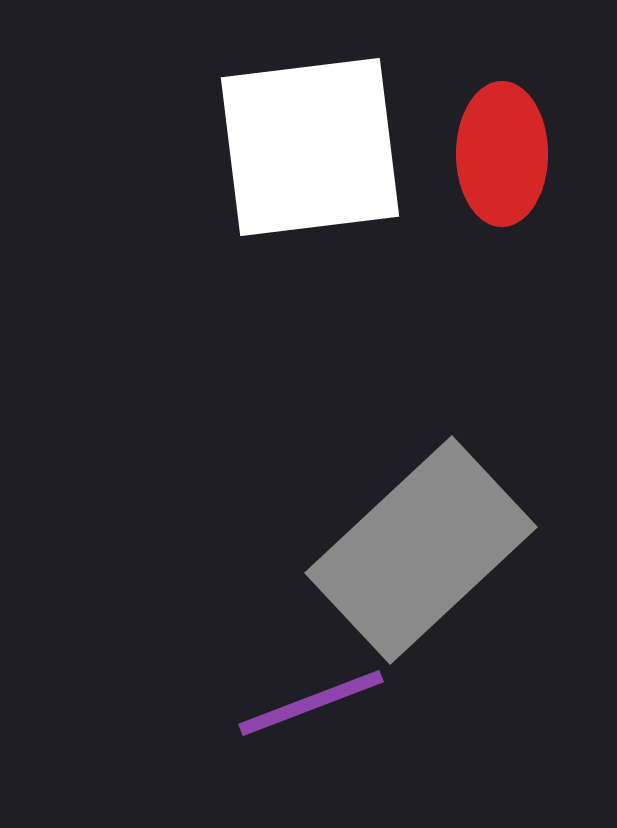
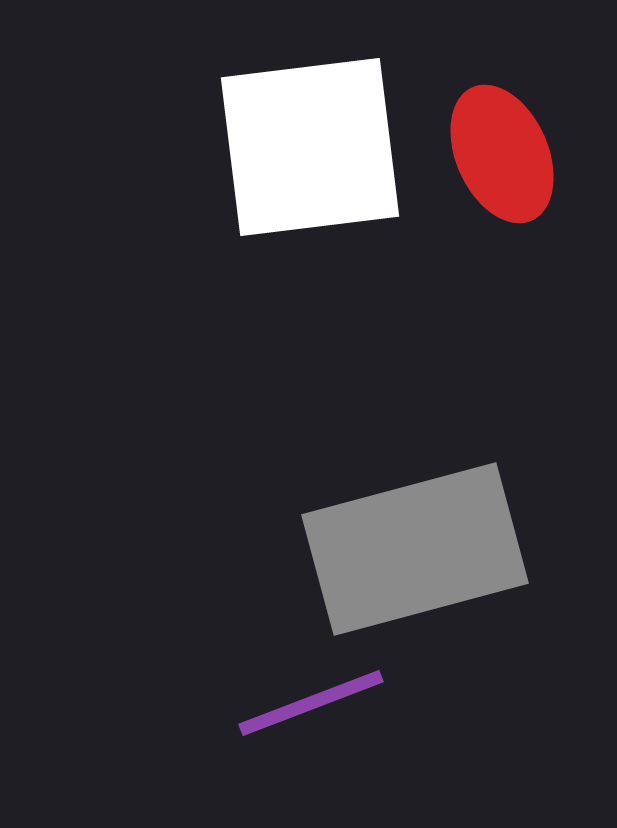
red ellipse: rotated 24 degrees counterclockwise
gray rectangle: moved 6 px left, 1 px up; rotated 28 degrees clockwise
